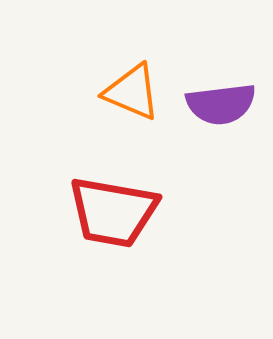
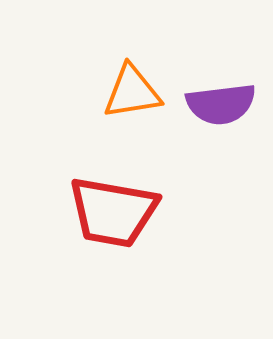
orange triangle: rotated 32 degrees counterclockwise
